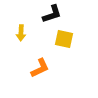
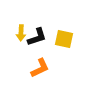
black L-shape: moved 15 px left, 23 px down
